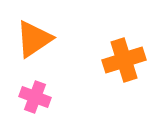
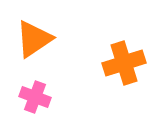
orange cross: moved 3 px down
